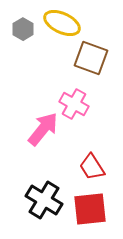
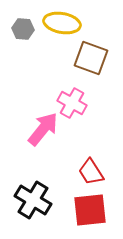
yellow ellipse: rotated 15 degrees counterclockwise
gray hexagon: rotated 25 degrees counterclockwise
pink cross: moved 2 px left, 1 px up
red trapezoid: moved 1 px left, 5 px down
black cross: moved 11 px left
red square: moved 1 px down
